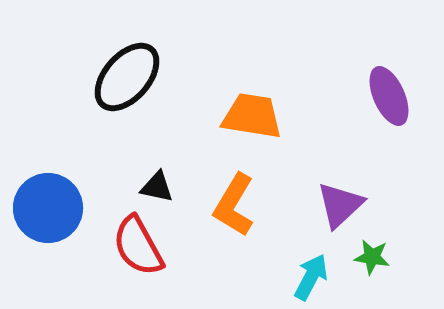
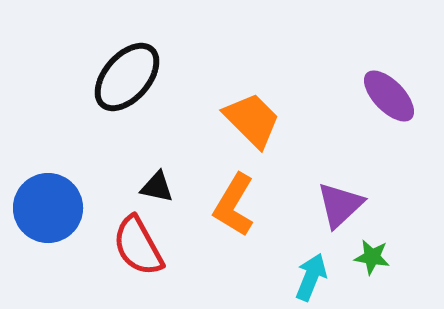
purple ellipse: rotated 20 degrees counterclockwise
orange trapezoid: moved 4 px down; rotated 36 degrees clockwise
cyan arrow: rotated 6 degrees counterclockwise
